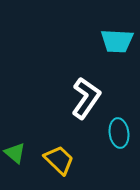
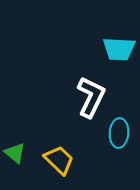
cyan trapezoid: moved 2 px right, 8 px down
white L-shape: moved 5 px right, 1 px up; rotated 9 degrees counterclockwise
cyan ellipse: rotated 12 degrees clockwise
